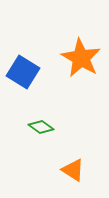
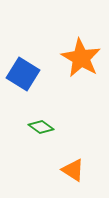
blue square: moved 2 px down
